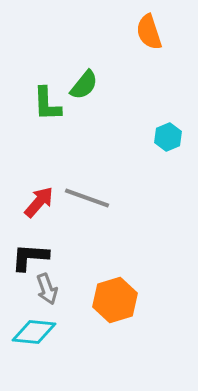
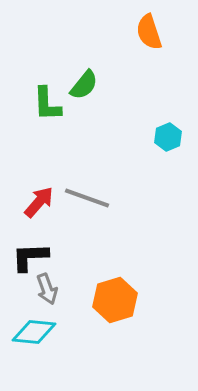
black L-shape: rotated 6 degrees counterclockwise
